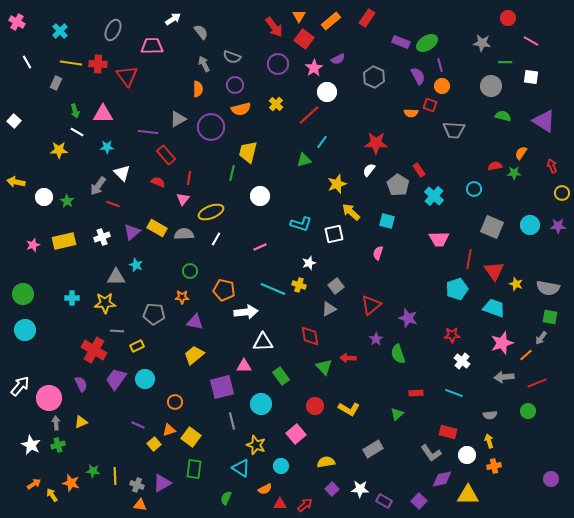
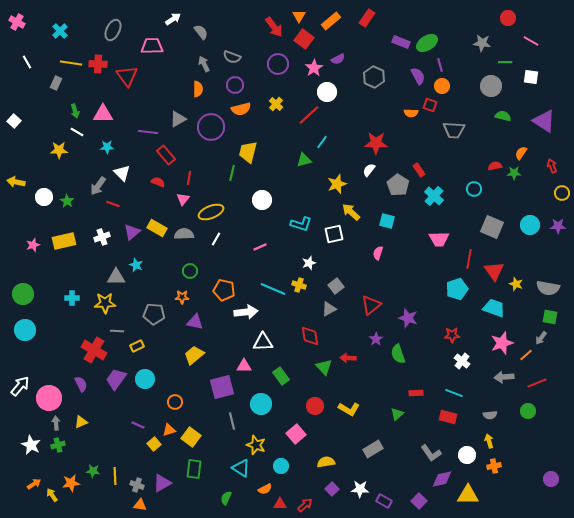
white circle at (260, 196): moved 2 px right, 4 px down
red rectangle at (448, 432): moved 15 px up
orange star at (71, 483): rotated 24 degrees counterclockwise
